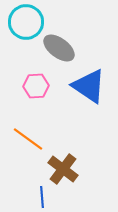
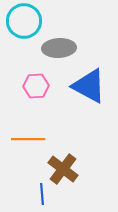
cyan circle: moved 2 px left, 1 px up
gray ellipse: rotated 40 degrees counterclockwise
blue triangle: rotated 6 degrees counterclockwise
orange line: rotated 36 degrees counterclockwise
blue line: moved 3 px up
